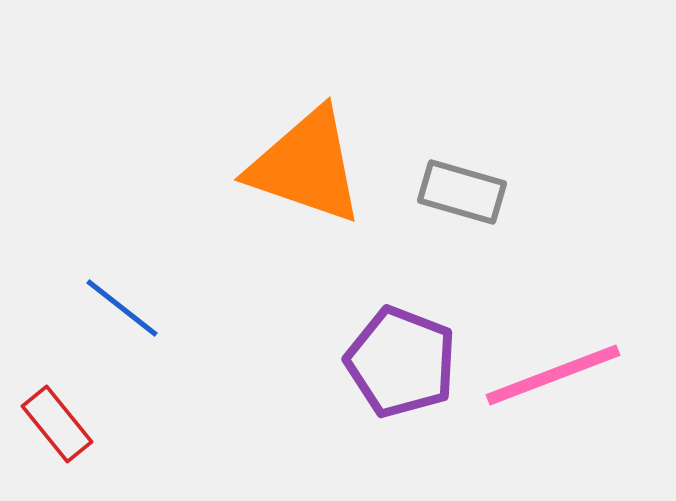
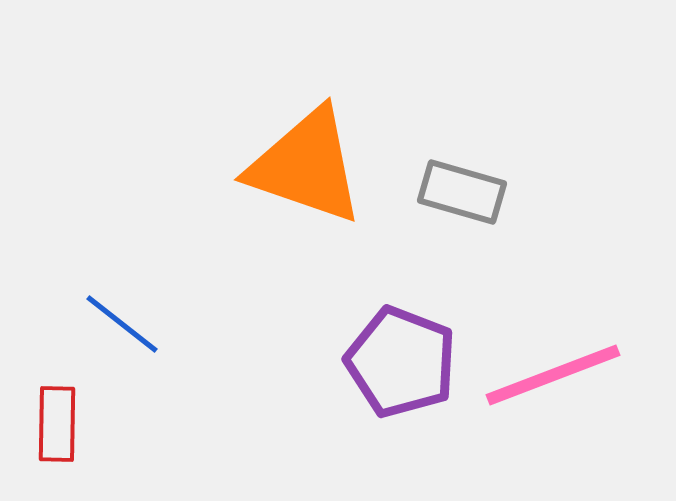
blue line: moved 16 px down
red rectangle: rotated 40 degrees clockwise
